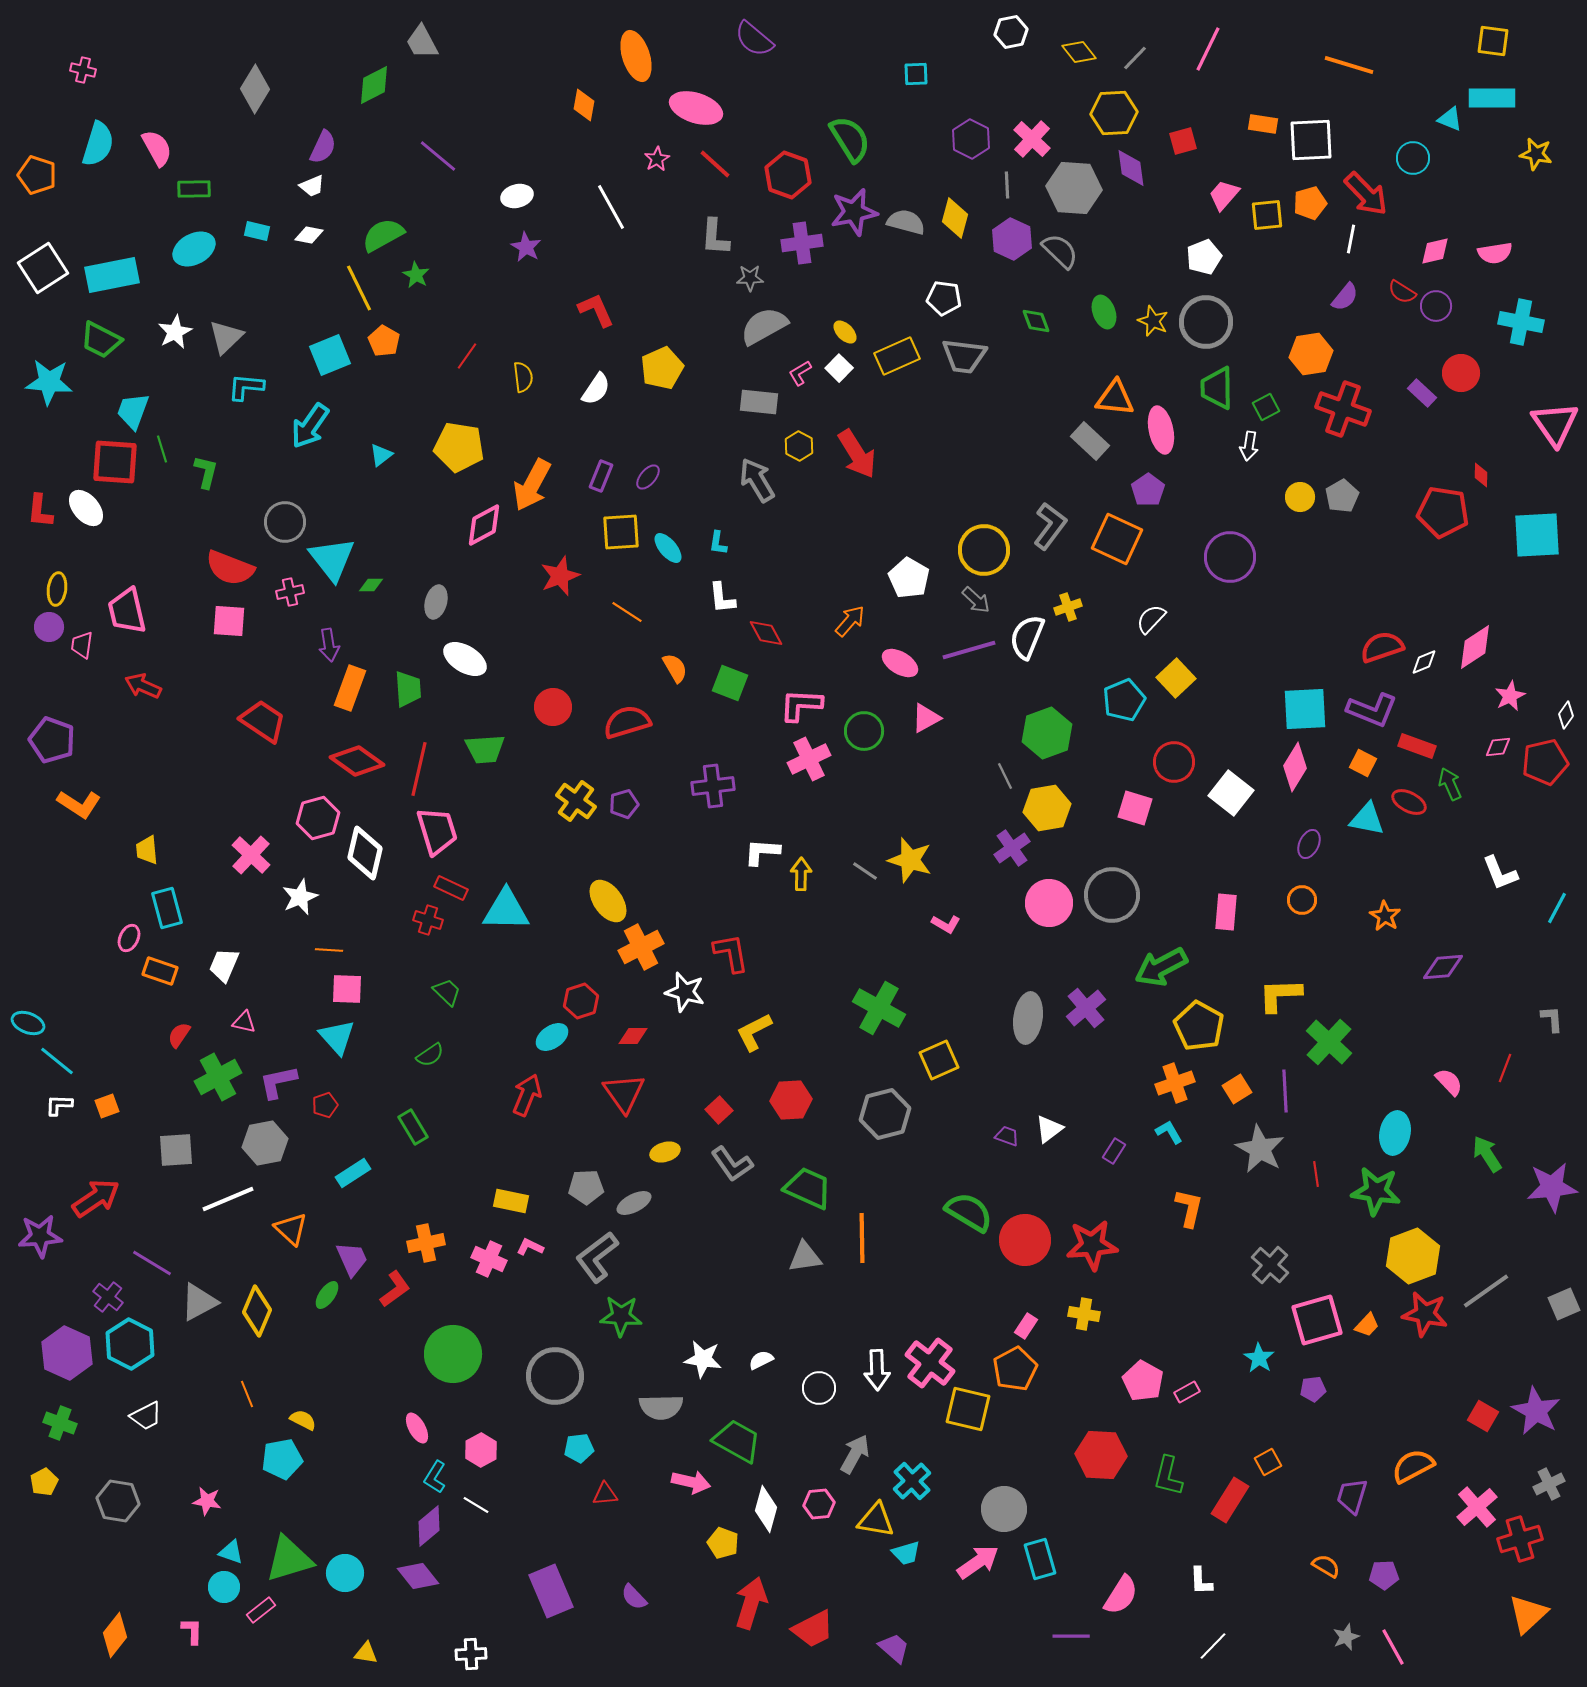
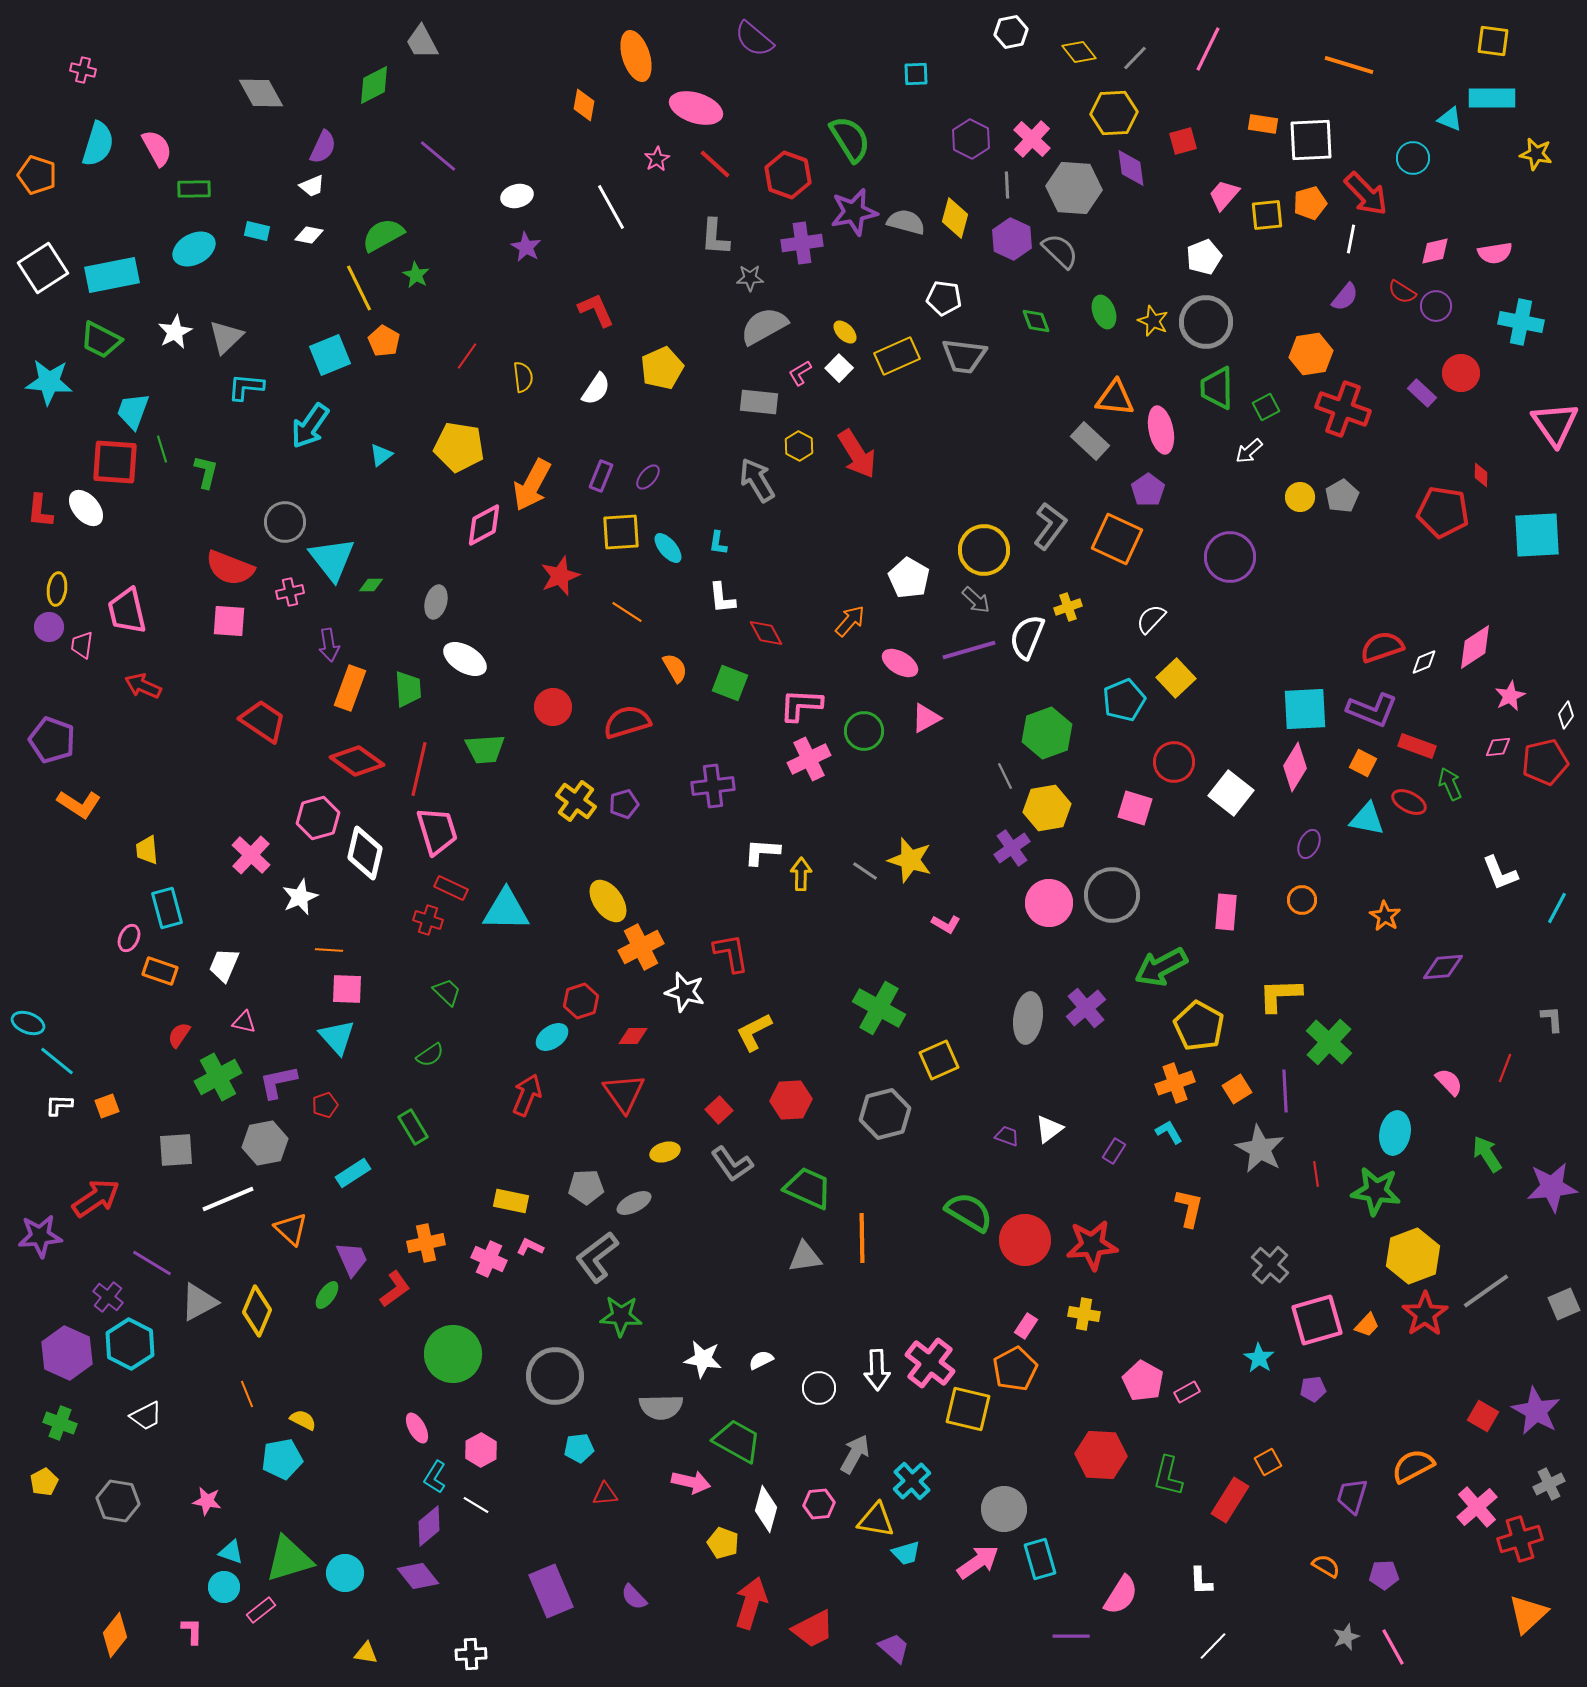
gray diamond at (255, 89): moved 6 px right, 4 px down; rotated 60 degrees counterclockwise
white arrow at (1249, 446): moved 5 px down; rotated 40 degrees clockwise
red star at (1425, 1314): rotated 27 degrees clockwise
